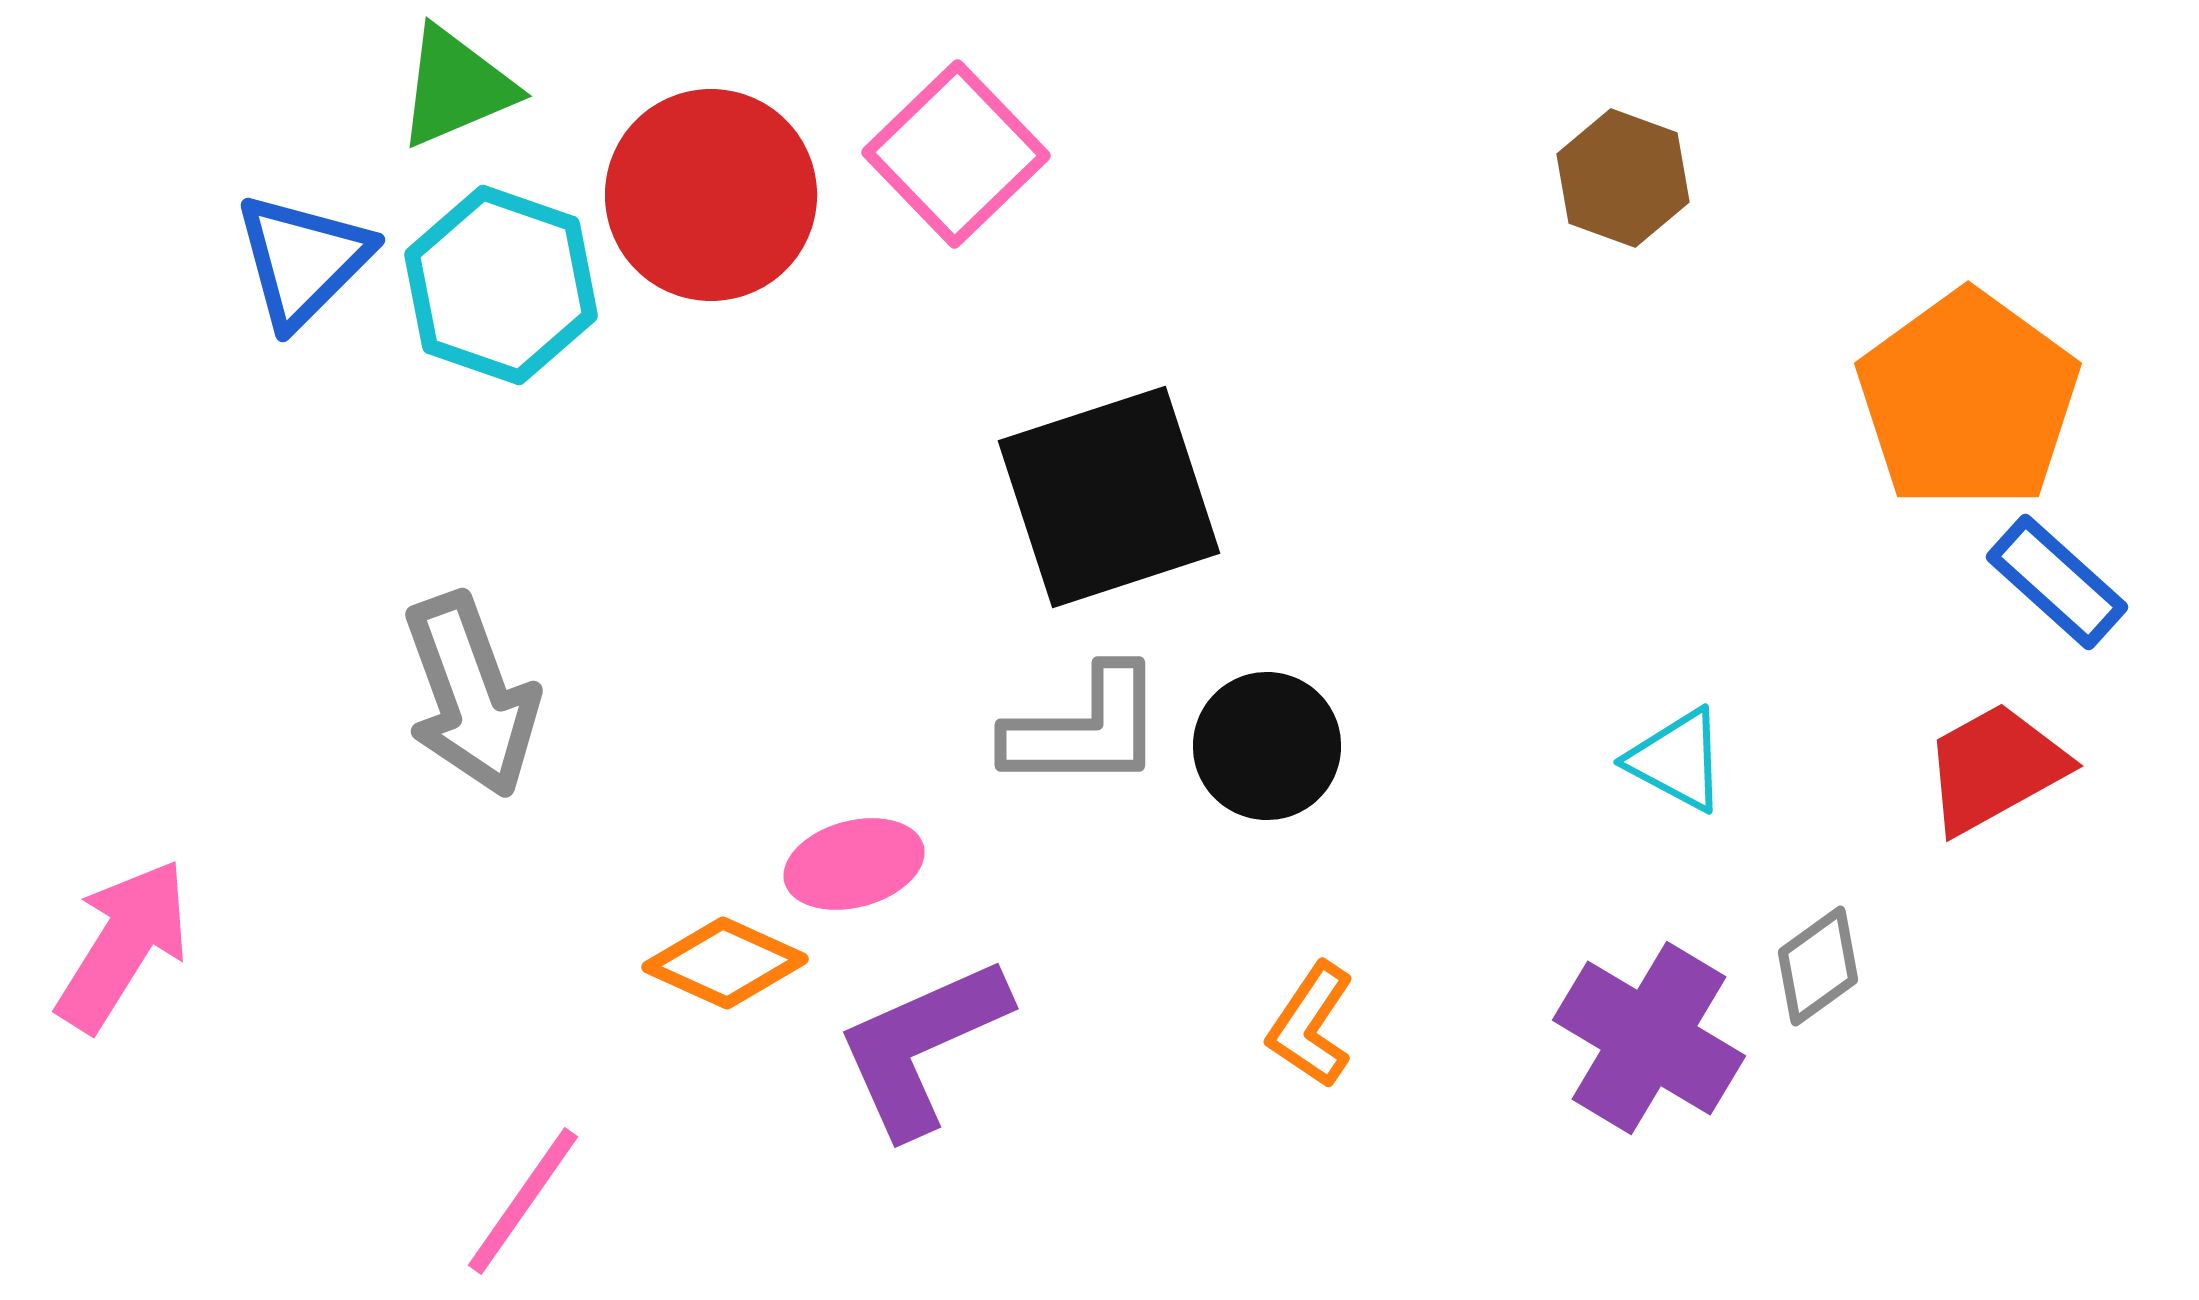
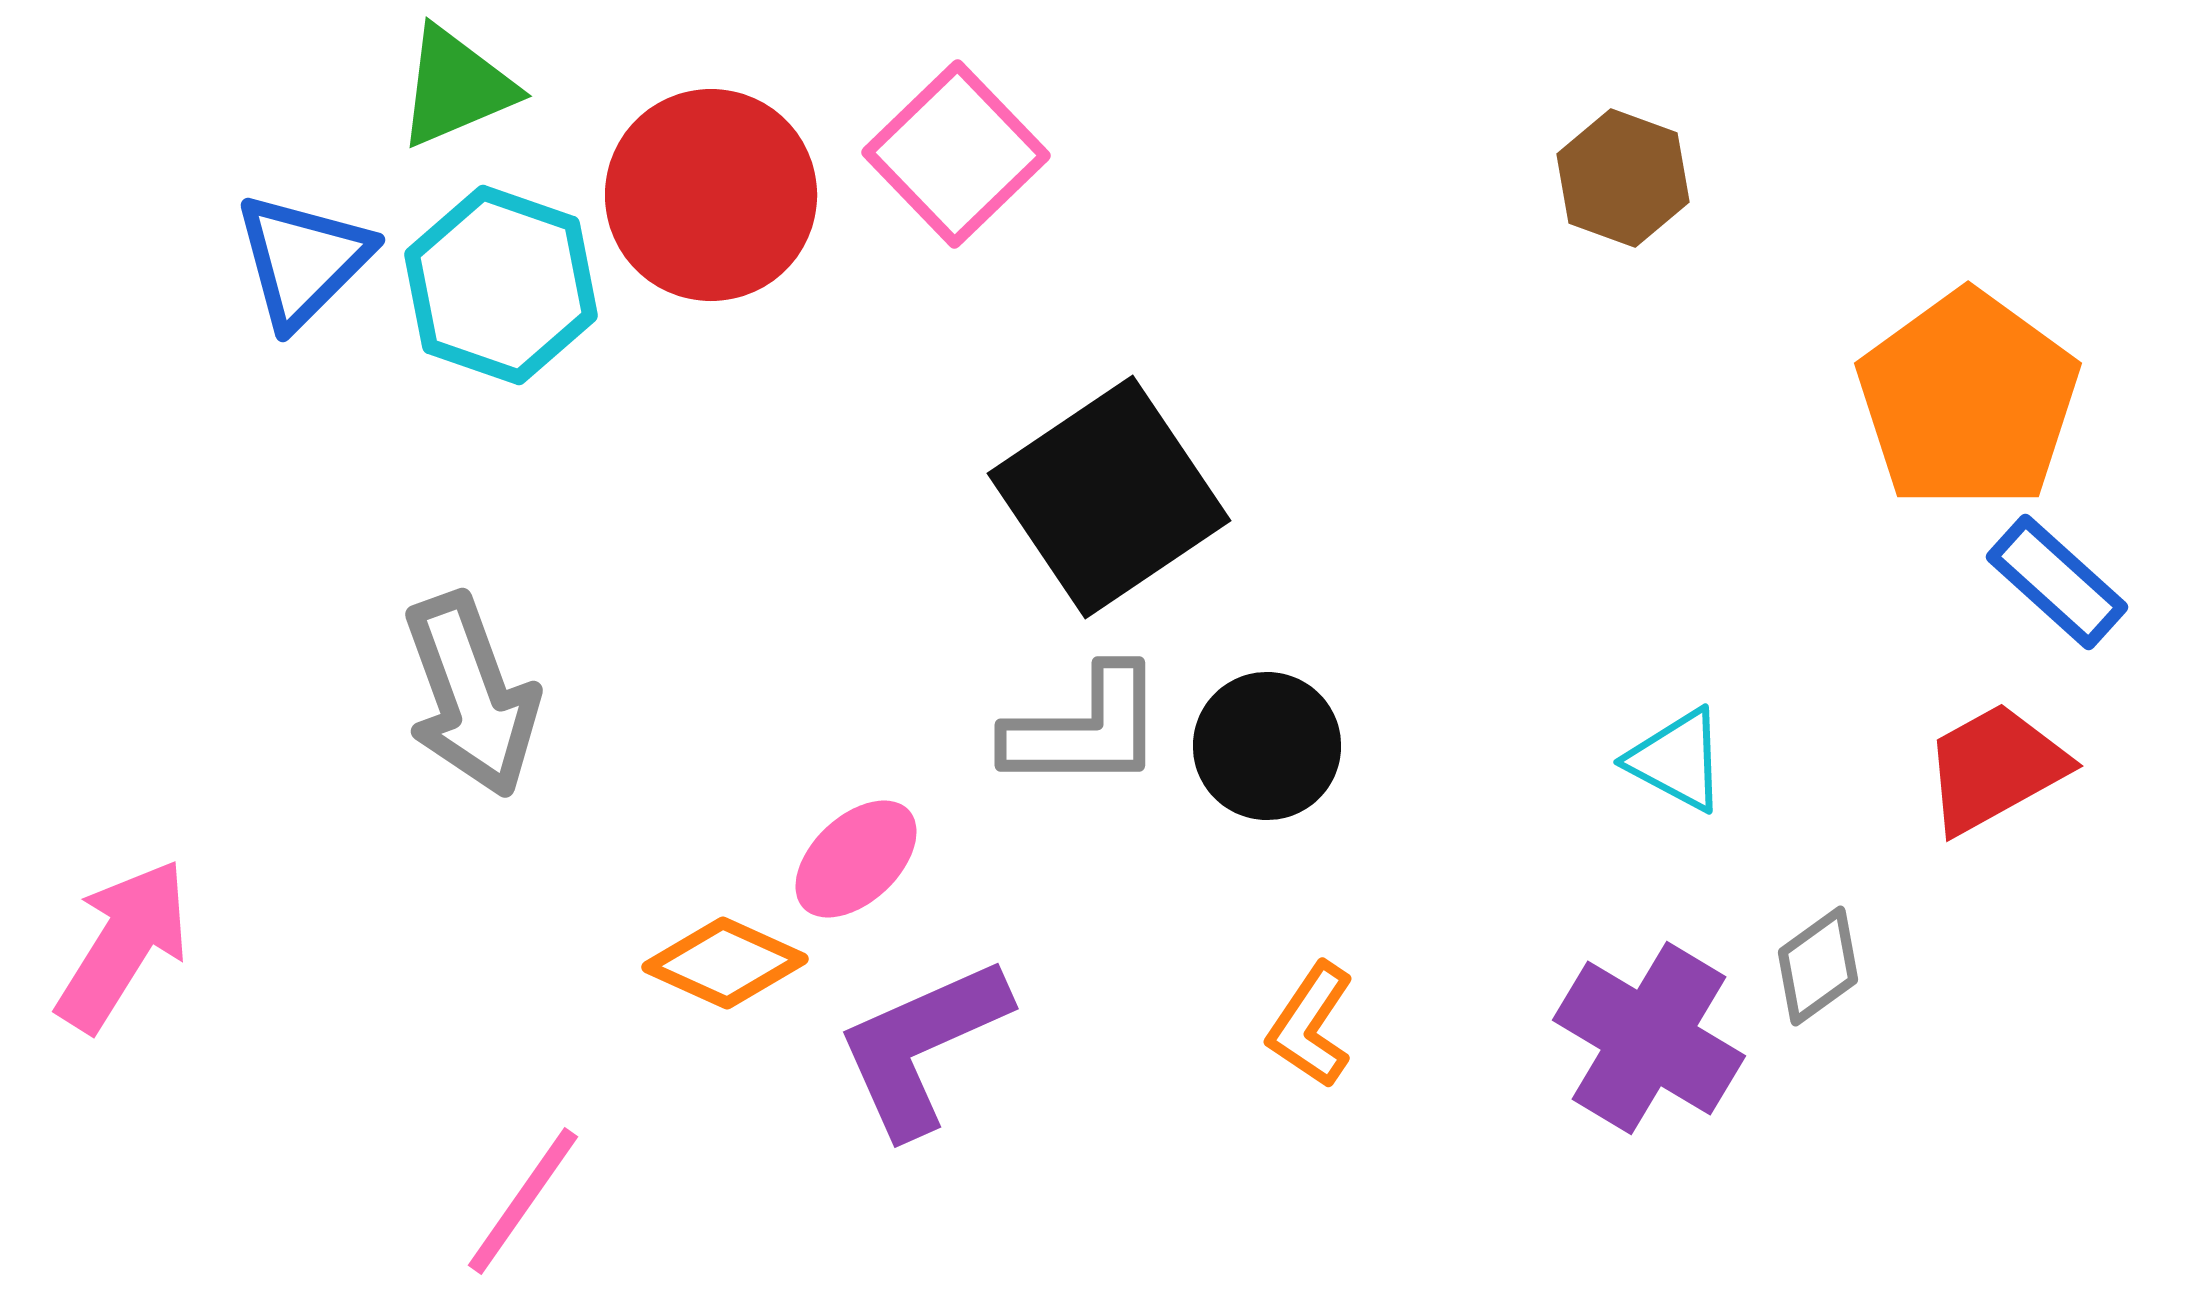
black square: rotated 16 degrees counterclockwise
pink ellipse: moved 2 px right, 5 px up; rotated 28 degrees counterclockwise
